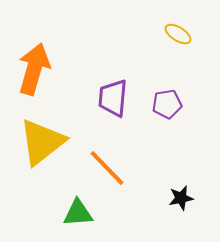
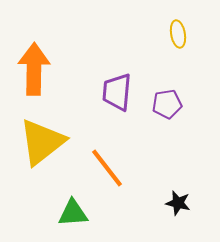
yellow ellipse: rotated 48 degrees clockwise
orange arrow: rotated 15 degrees counterclockwise
purple trapezoid: moved 4 px right, 6 px up
orange line: rotated 6 degrees clockwise
black star: moved 3 px left, 5 px down; rotated 25 degrees clockwise
green triangle: moved 5 px left
